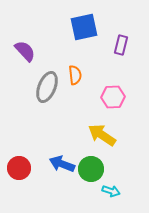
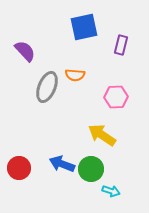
orange semicircle: rotated 102 degrees clockwise
pink hexagon: moved 3 px right
